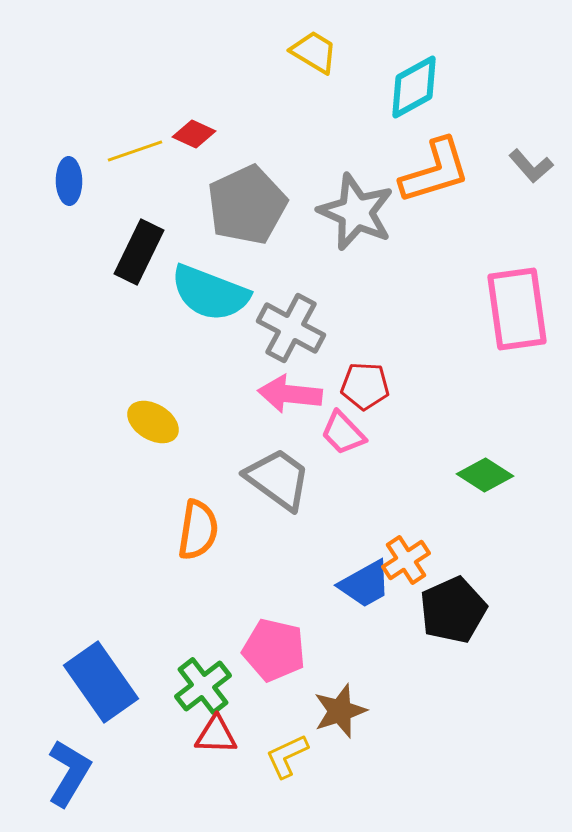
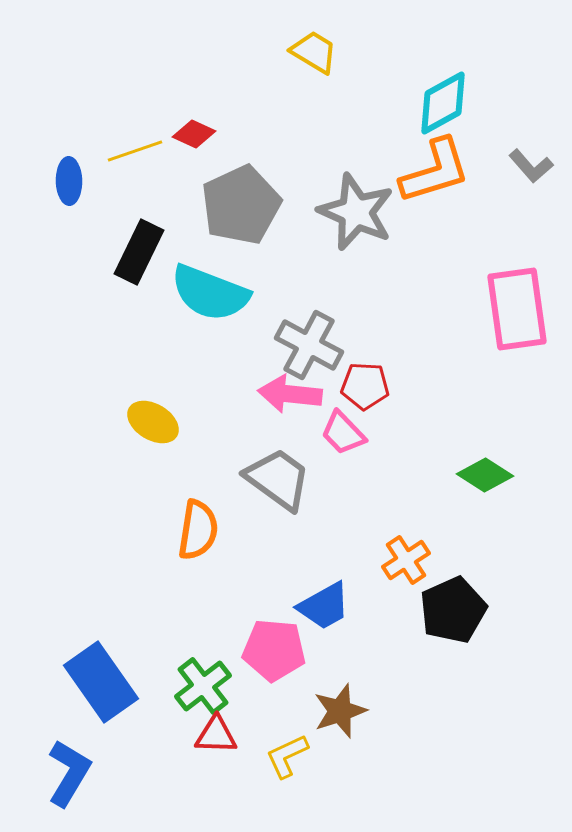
cyan diamond: moved 29 px right, 16 px down
gray pentagon: moved 6 px left
gray cross: moved 18 px right, 17 px down
blue trapezoid: moved 41 px left, 22 px down
pink pentagon: rotated 8 degrees counterclockwise
